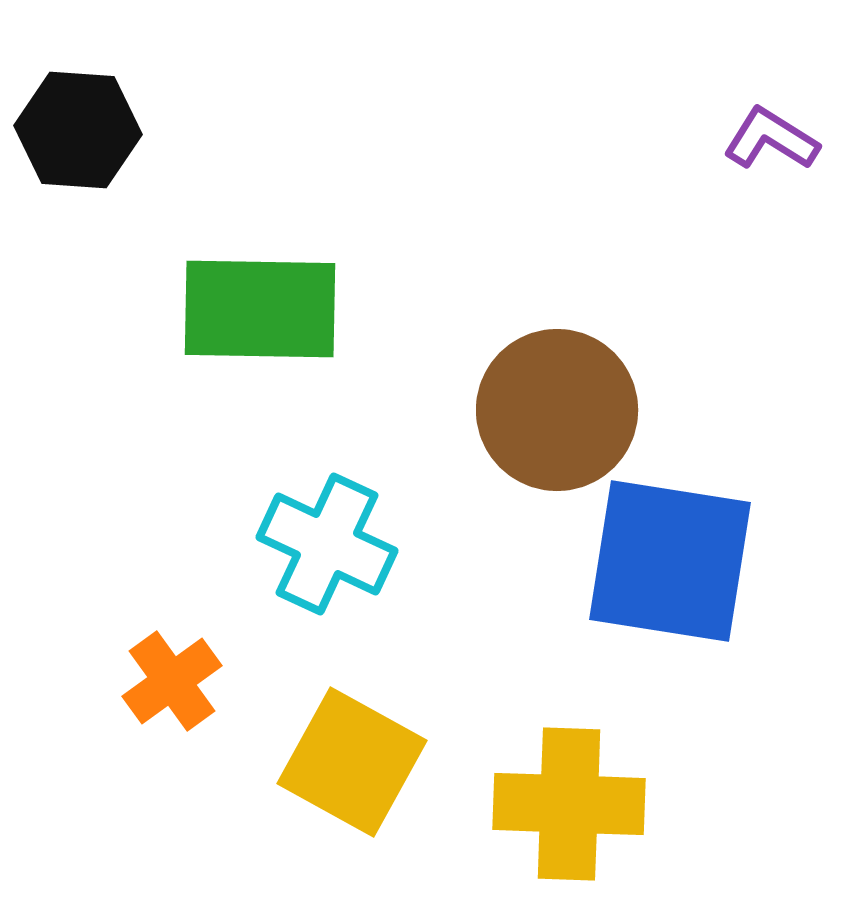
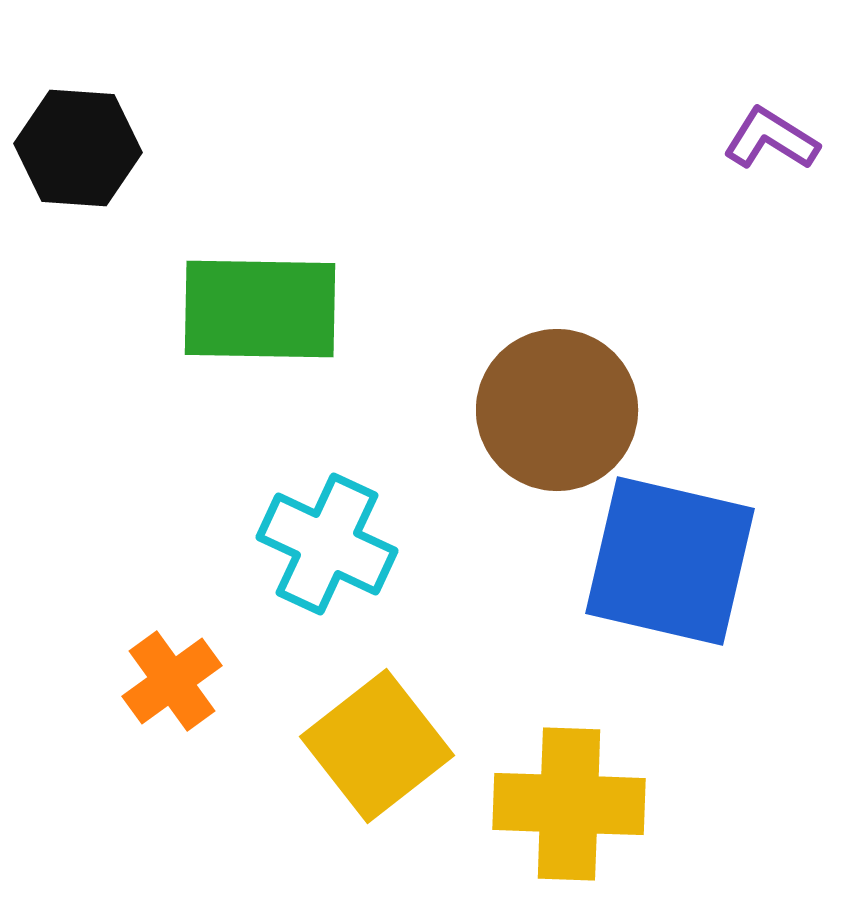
black hexagon: moved 18 px down
blue square: rotated 4 degrees clockwise
yellow square: moved 25 px right, 16 px up; rotated 23 degrees clockwise
